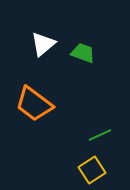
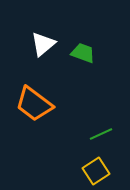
green line: moved 1 px right, 1 px up
yellow square: moved 4 px right, 1 px down
